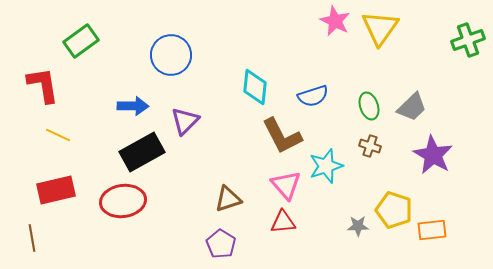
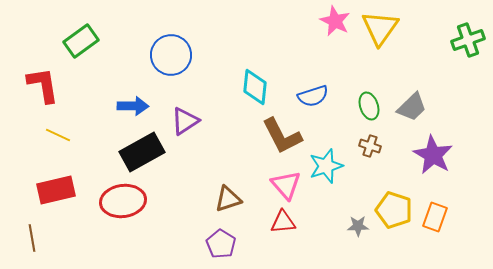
purple triangle: rotated 12 degrees clockwise
orange rectangle: moved 3 px right, 13 px up; rotated 64 degrees counterclockwise
